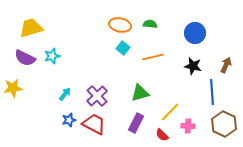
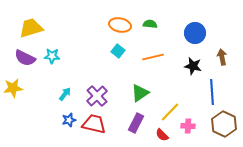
cyan square: moved 5 px left, 3 px down
cyan star: rotated 21 degrees clockwise
brown arrow: moved 4 px left, 8 px up; rotated 35 degrees counterclockwise
green triangle: rotated 18 degrees counterclockwise
red trapezoid: rotated 15 degrees counterclockwise
